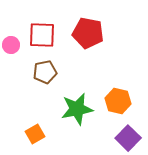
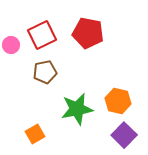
red square: rotated 28 degrees counterclockwise
purple square: moved 4 px left, 3 px up
